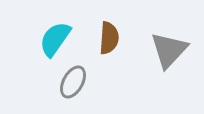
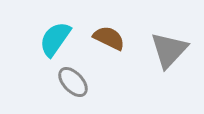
brown semicircle: rotated 68 degrees counterclockwise
gray ellipse: rotated 72 degrees counterclockwise
